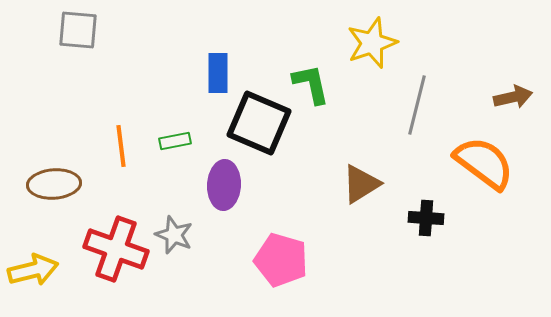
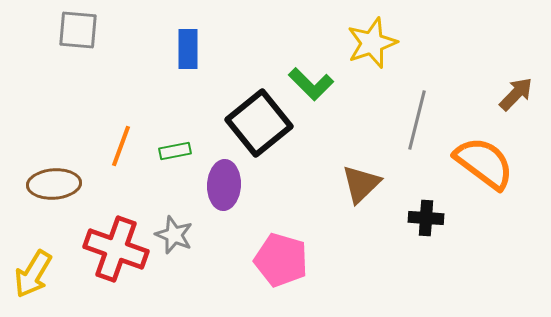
blue rectangle: moved 30 px left, 24 px up
green L-shape: rotated 147 degrees clockwise
brown arrow: moved 3 px right, 3 px up; rotated 33 degrees counterclockwise
gray line: moved 15 px down
black square: rotated 28 degrees clockwise
green rectangle: moved 10 px down
orange line: rotated 27 degrees clockwise
brown triangle: rotated 12 degrees counterclockwise
yellow arrow: moved 4 px down; rotated 135 degrees clockwise
